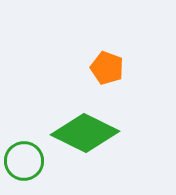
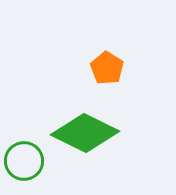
orange pentagon: rotated 12 degrees clockwise
